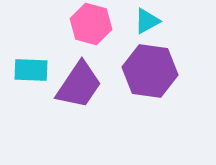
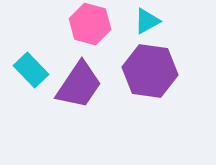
pink hexagon: moved 1 px left
cyan rectangle: rotated 44 degrees clockwise
